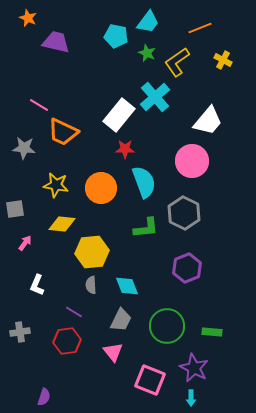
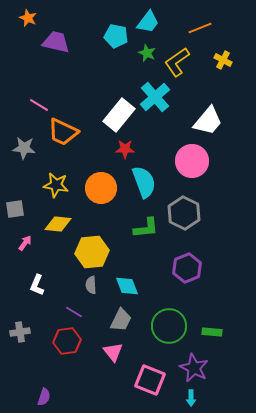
yellow diamond: moved 4 px left
green circle: moved 2 px right
